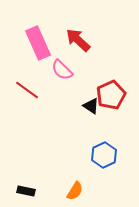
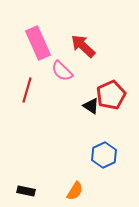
red arrow: moved 5 px right, 6 px down
pink semicircle: moved 1 px down
red line: rotated 70 degrees clockwise
